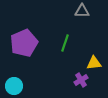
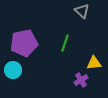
gray triangle: rotated 42 degrees clockwise
purple pentagon: rotated 12 degrees clockwise
cyan circle: moved 1 px left, 16 px up
